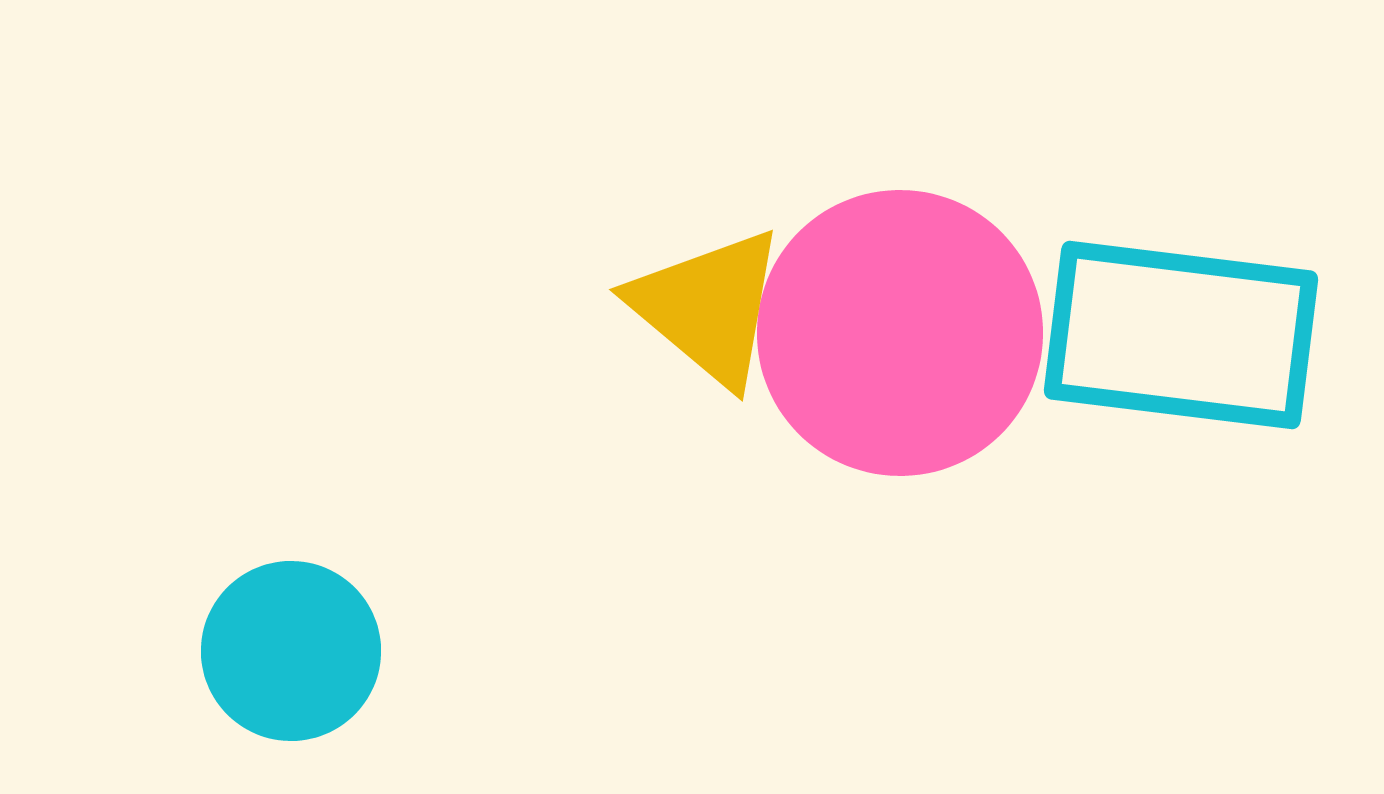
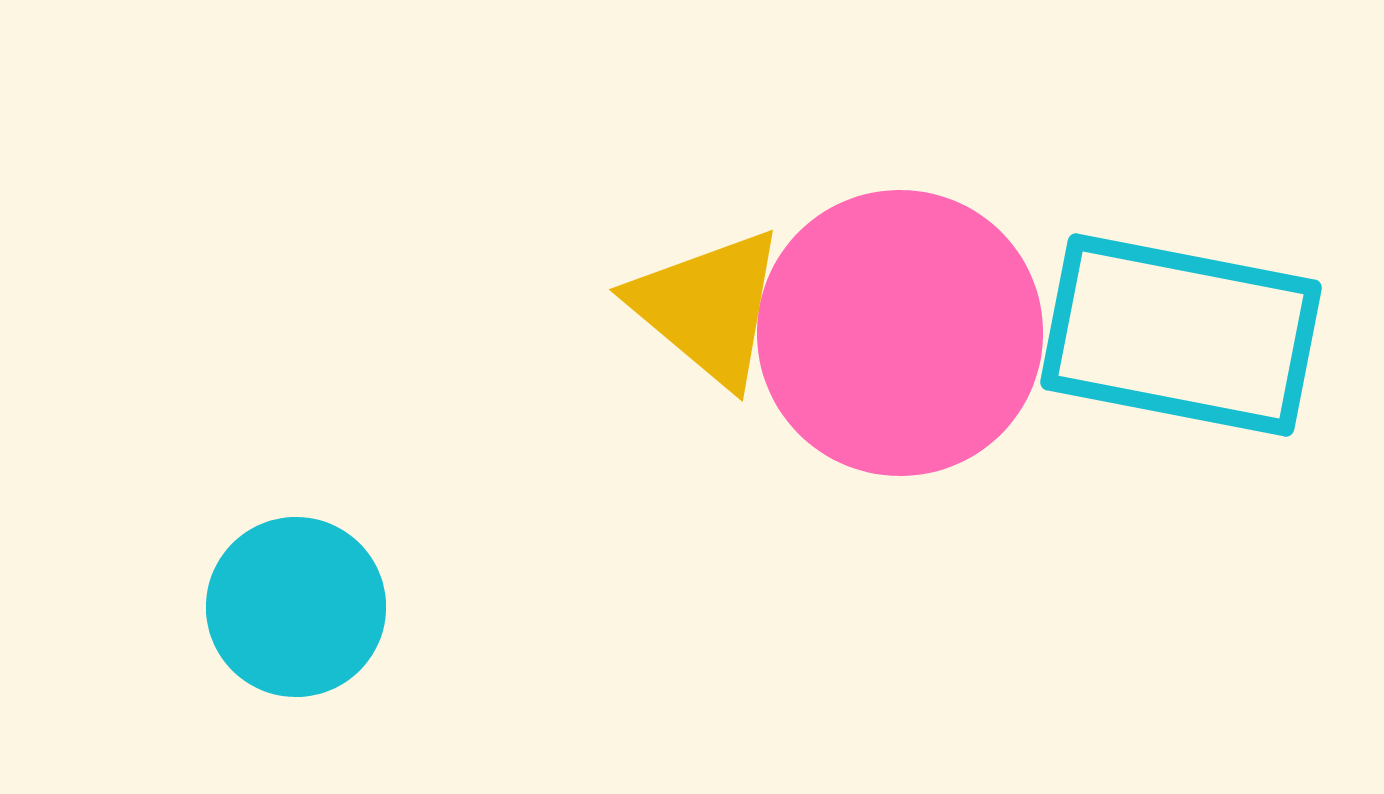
cyan rectangle: rotated 4 degrees clockwise
cyan circle: moved 5 px right, 44 px up
